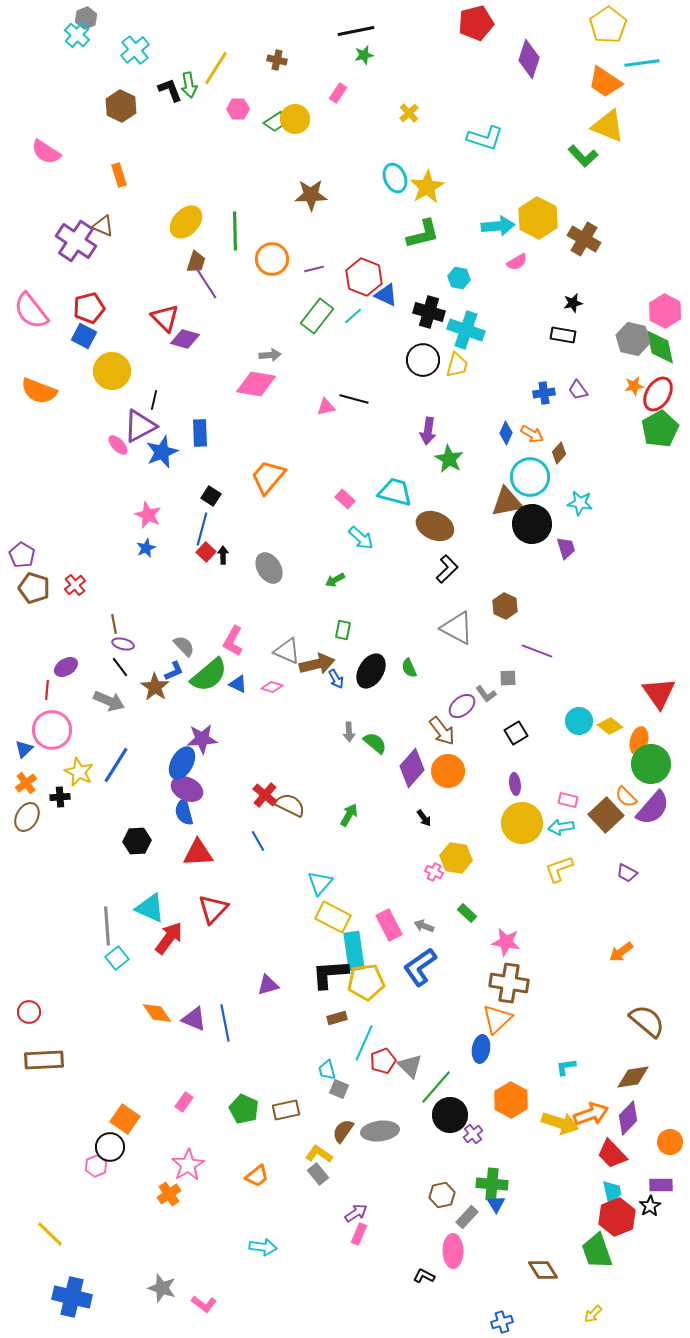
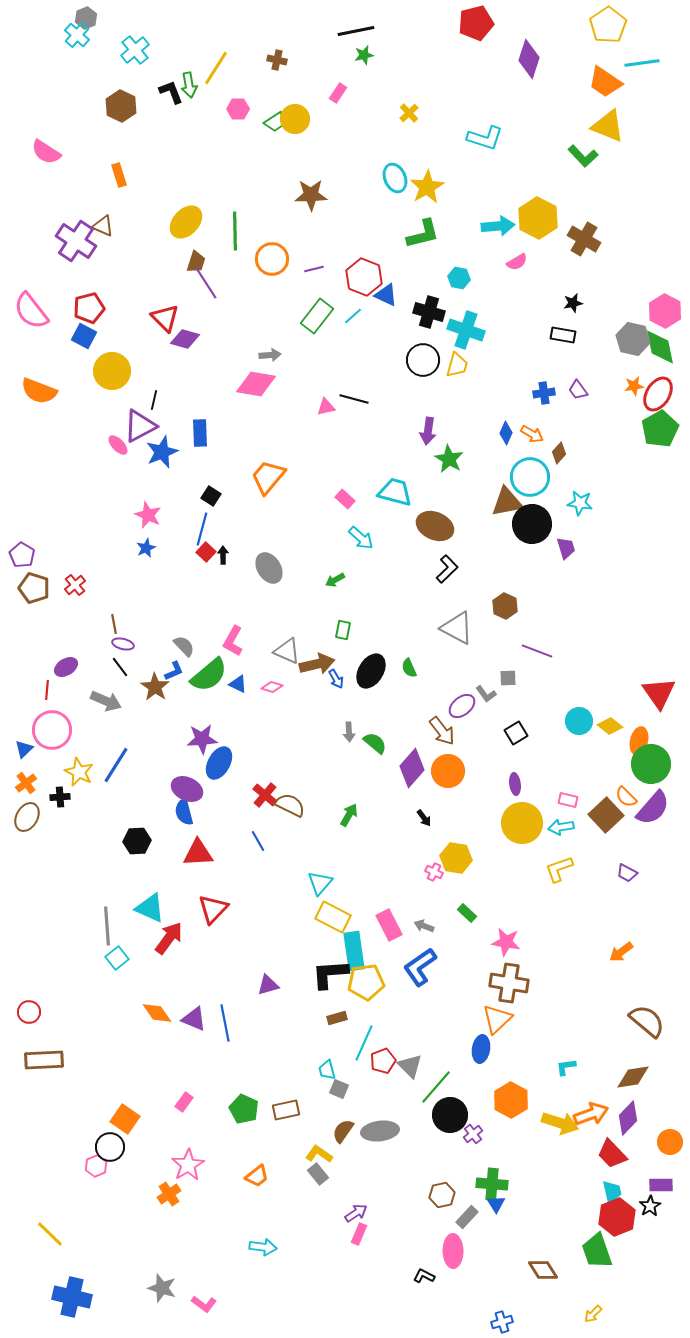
black L-shape at (170, 90): moved 1 px right, 2 px down
gray arrow at (109, 701): moved 3 px left
blue ellipse at (182, 763): moved 37 px right
